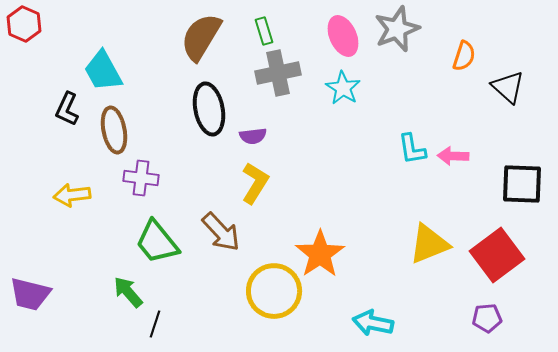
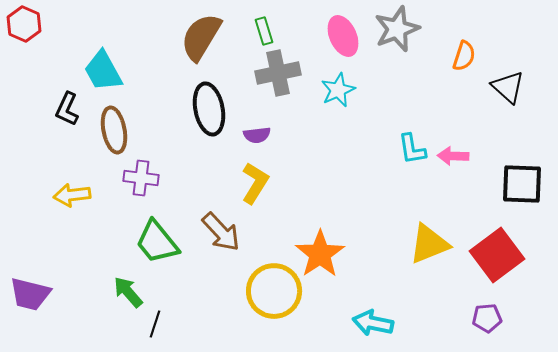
cyan star: moved 5 px left, 2 px down; rotated 16 degrees clockwise
purple semicircle: moved 4 px right, 1 px up
